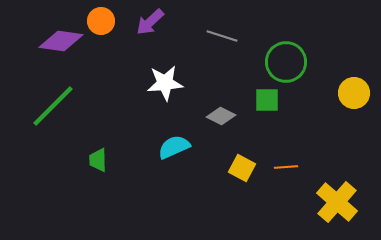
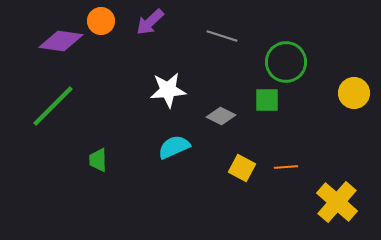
white star: moved 3 px right, 7 px down
